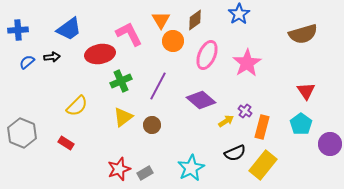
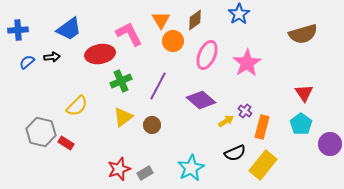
red triangle: moved 2 px left, 2 px down
gray hexagon: moved 19 px right, 1 px up; rotated 8 degrees counterclockwise
